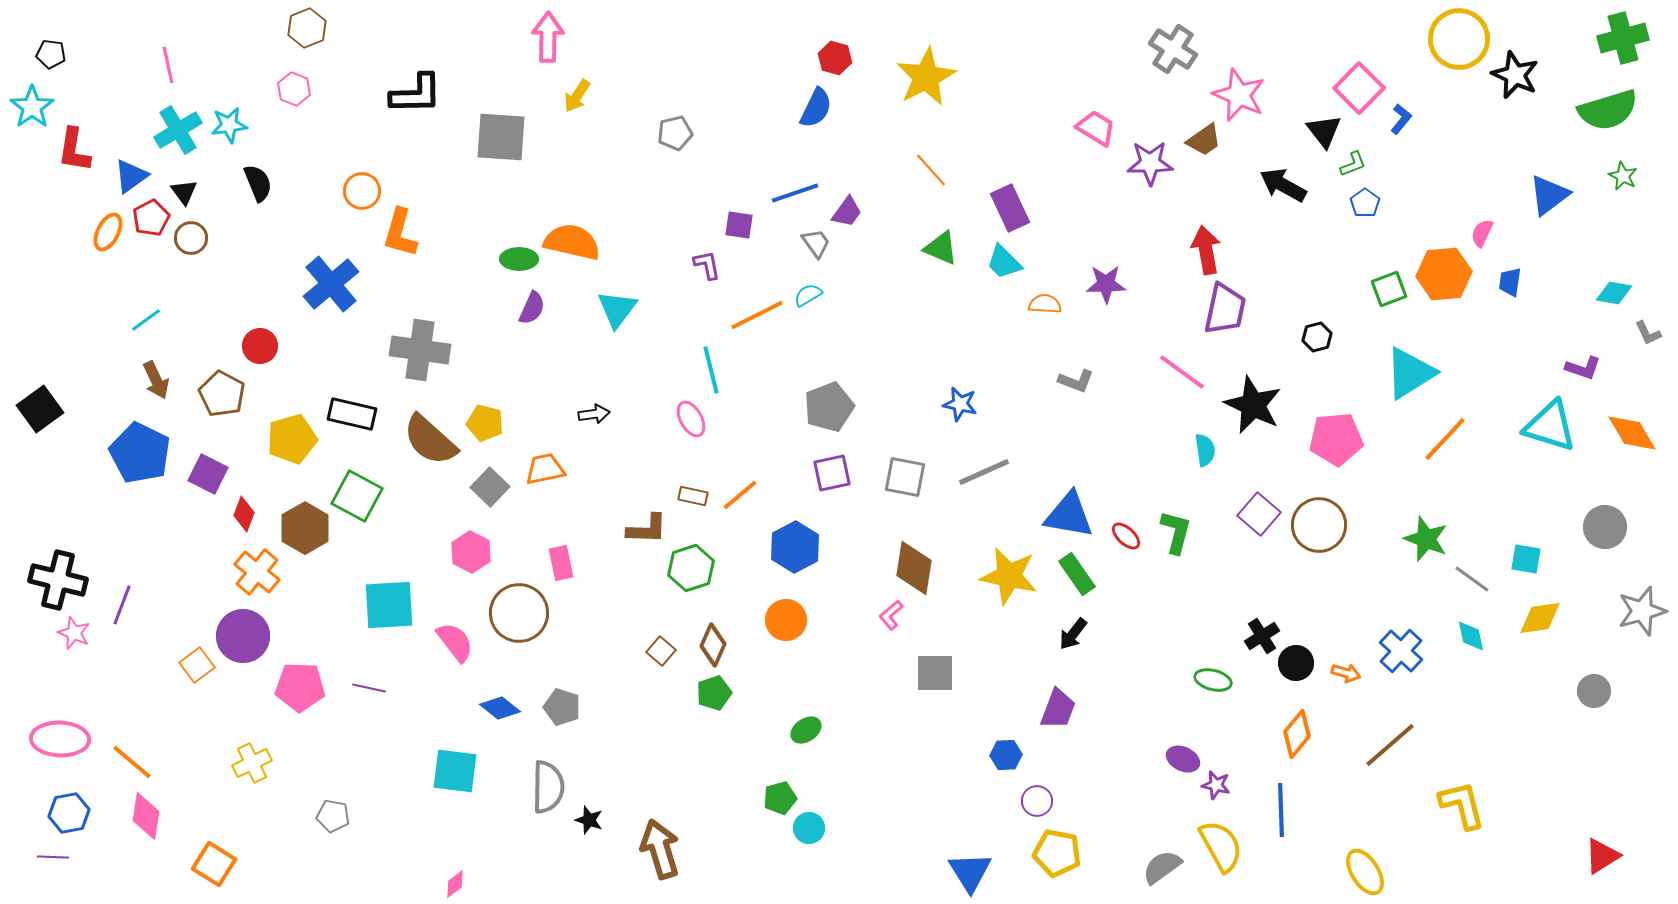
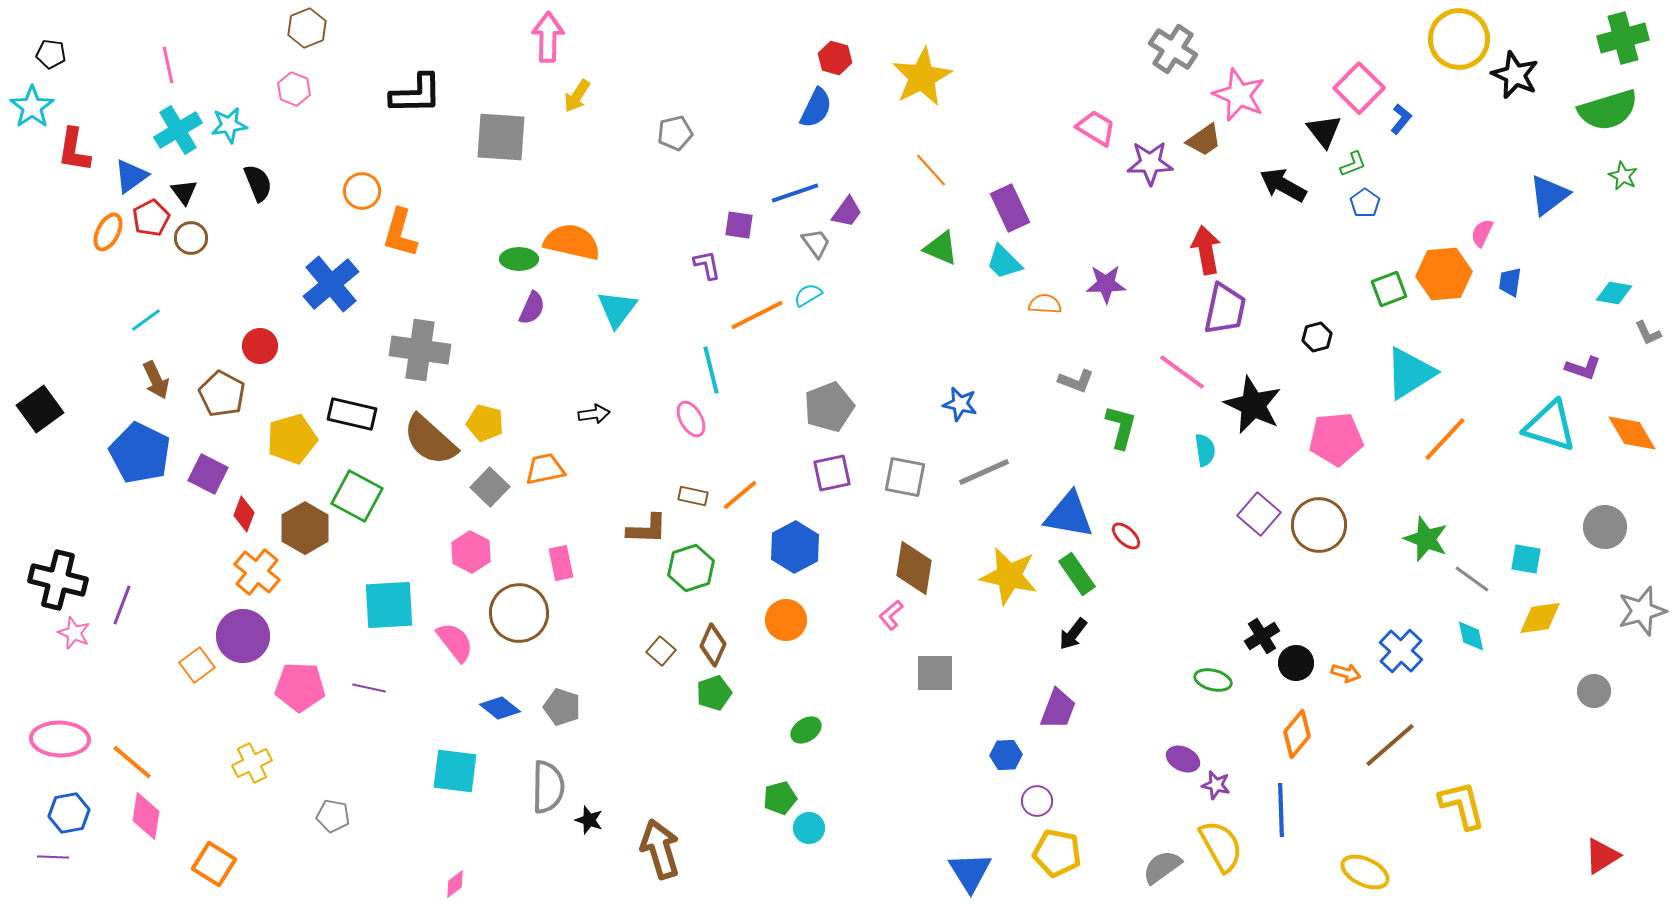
yellow star at (926, 77): moved 4 px left
green L-shape at (1176, 532): moved 55 px left, 105 px up
yellow ellipse at (1365, 872): rotated 33 degrees counterclockwise
